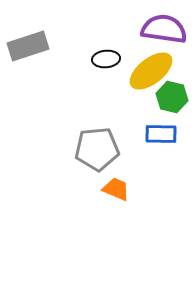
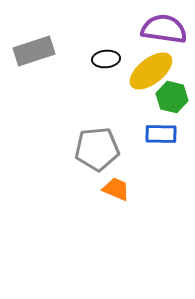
gray rectangle: moved 6 px right, 5 px down
